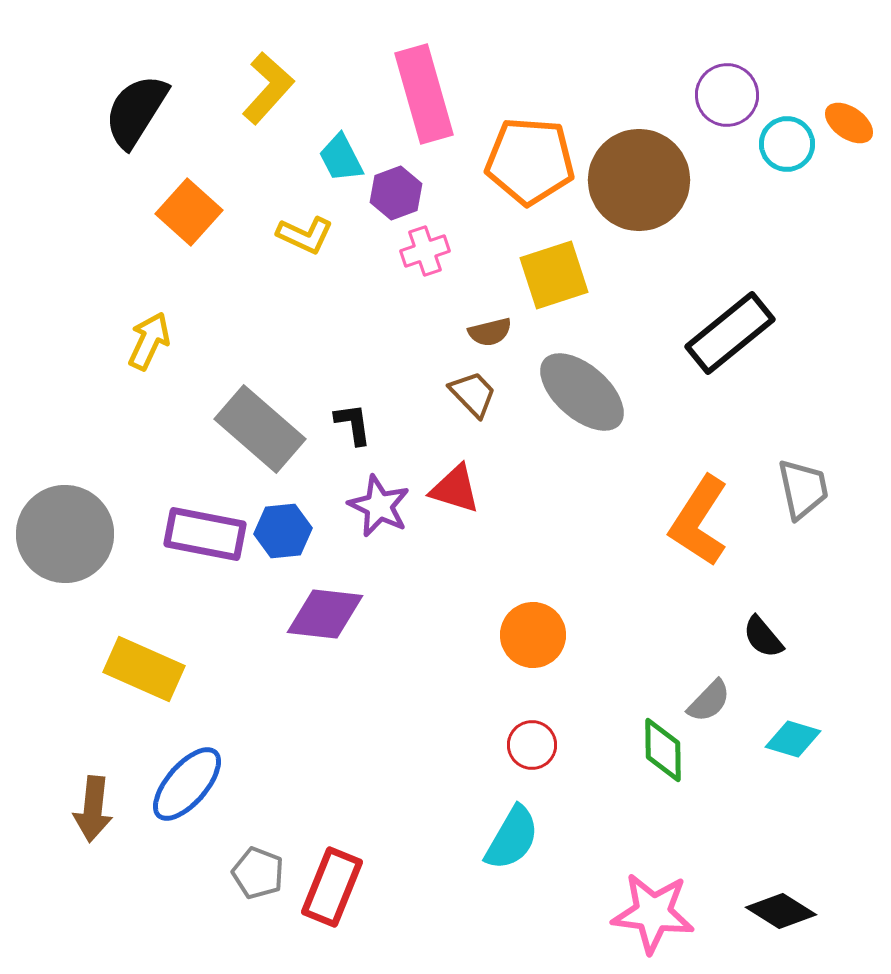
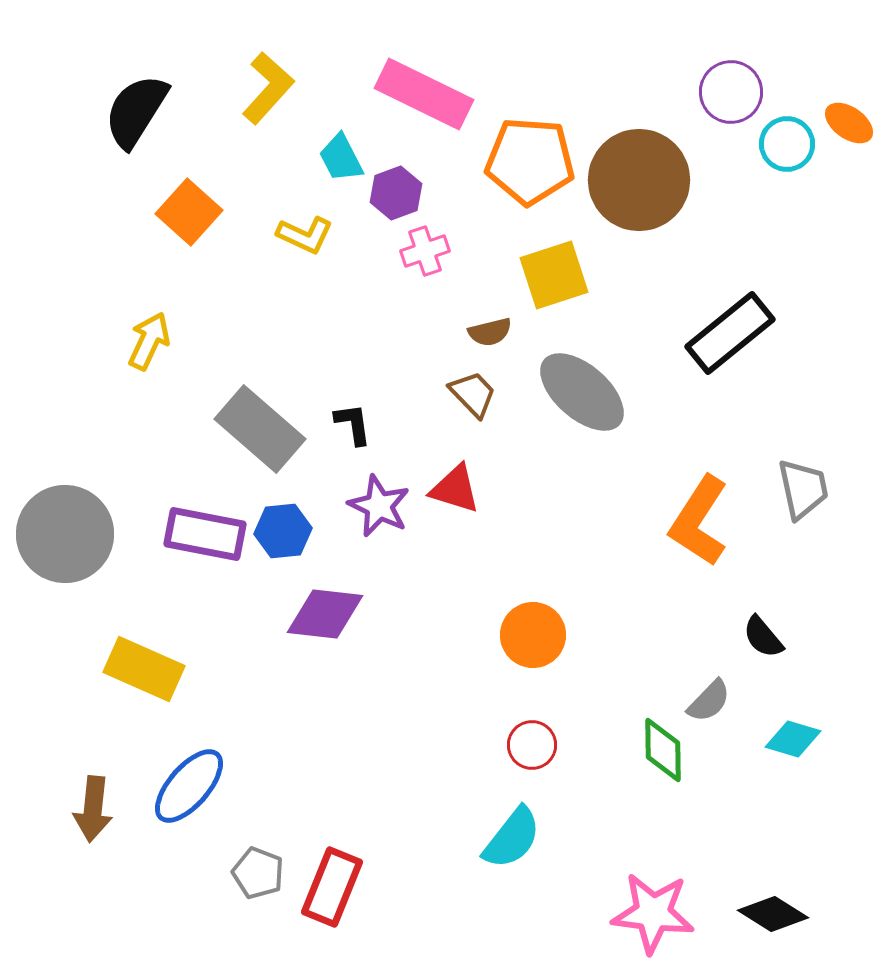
pink rectangle at (424, 94): rotated 48 degrees counterclockwise
purple circle at (727, 95): moved 4 px right, 3 px up
blue ellipse at (187, 784): moved 2 px right, 2 px down
cyan semicircle at (512, 838): rotated 8 degrees clockwise
black diamond at (781, 911): moved 8 px left, 3 px down
